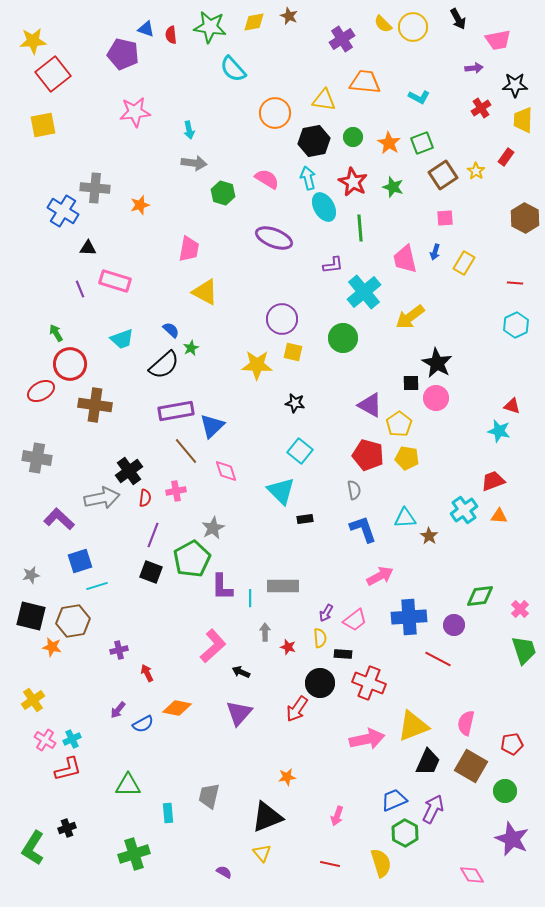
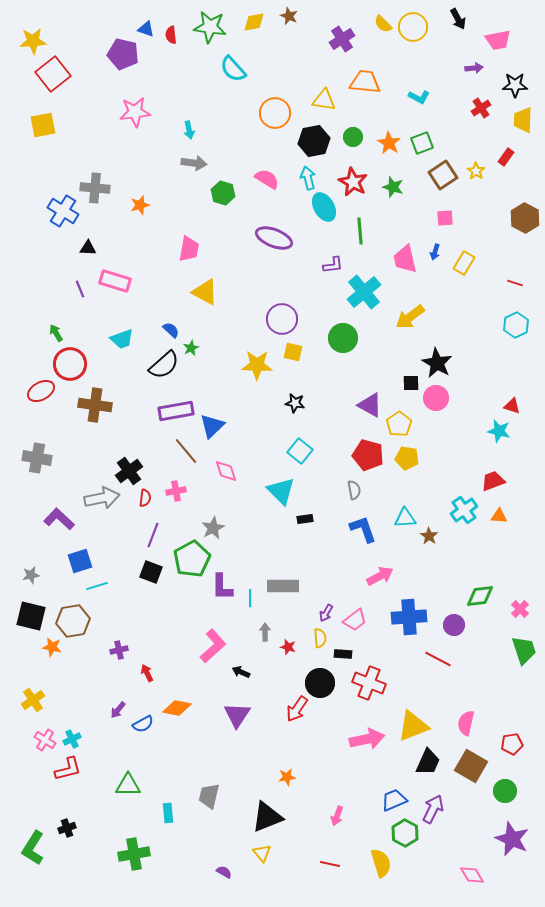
green line at (360, 228): moved 3 px down
red line at (515, 283): rotated 14 degrees clockwise
purple triangle at (239, 713): moved 2 px left, 2 px down; rotated 8 degrees counterclockwise
green cross at (134, 854): rotated 8 degrees clockwise
